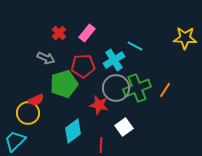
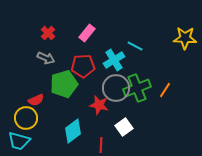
red cross: moved 11 px left
yellow circle: moved 2 px left, 5 px down
cyan trapezoid: moved 4 px right; rotated 120 degrees counterclockwise
